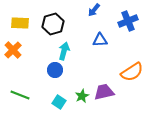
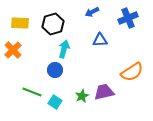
blue arrow: moved 2 px left, 2 px down; rotated 24 degrees clockwise
blue cross: moved 3 px up
cyan arrow: moved 2 px up
green line: moved 12 px right, 3 px up
cyan square: moved 4 px left
